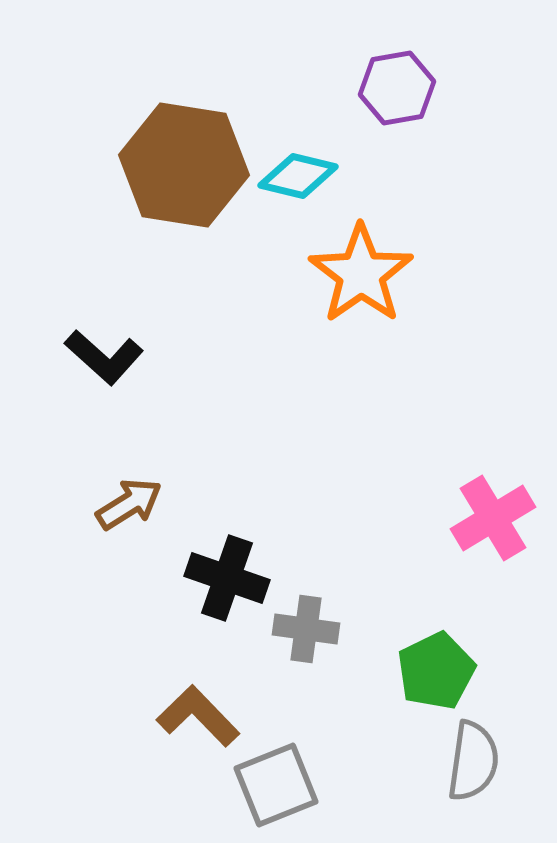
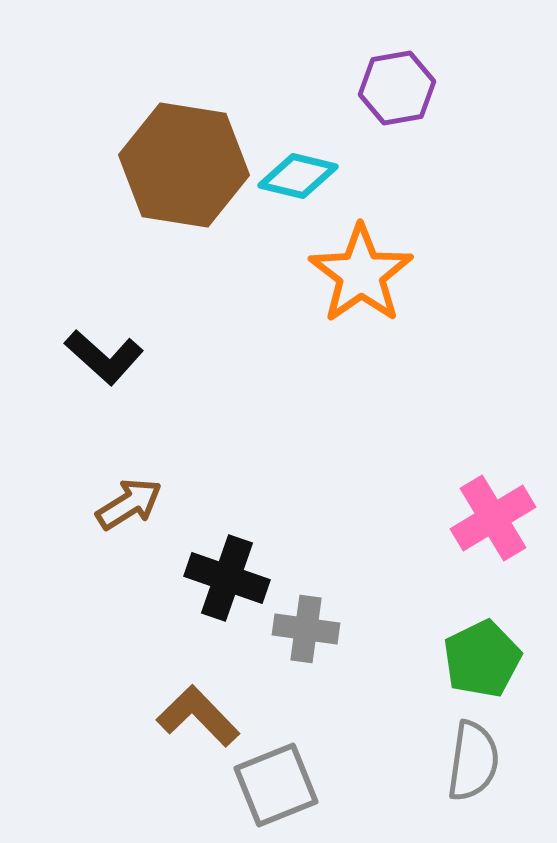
green pentagon: moved 46 px right, 12 px up
